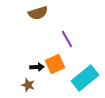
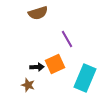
cyan rectangle: rotated 28 degrees counterclockwise
